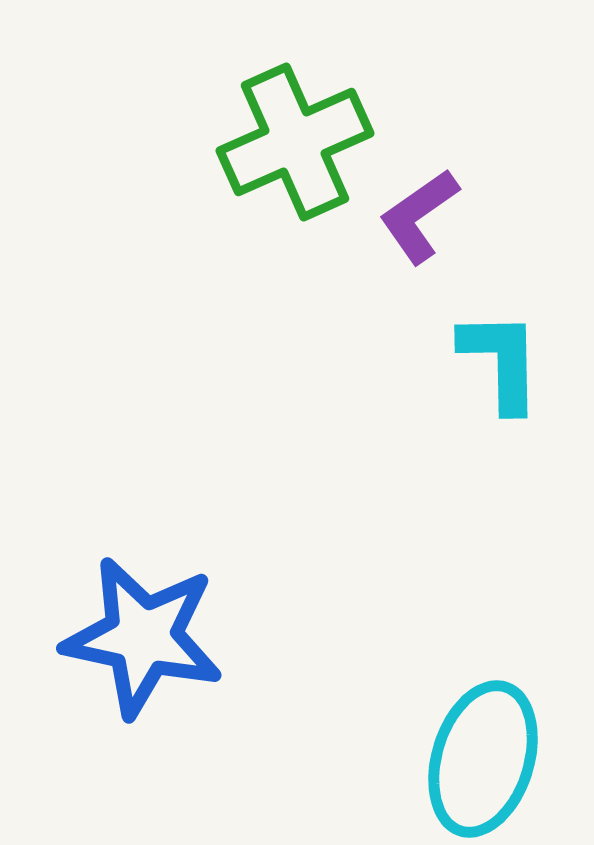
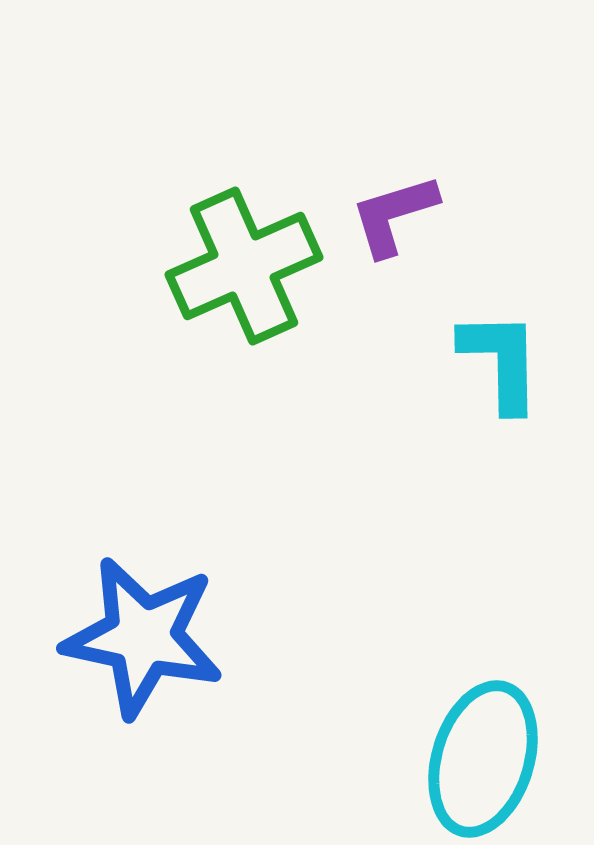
green cross: moved 51 px left, 124 px down
purple L-shape: moved 25 px left, 1 px up; rotated 18 degrees clockwise
